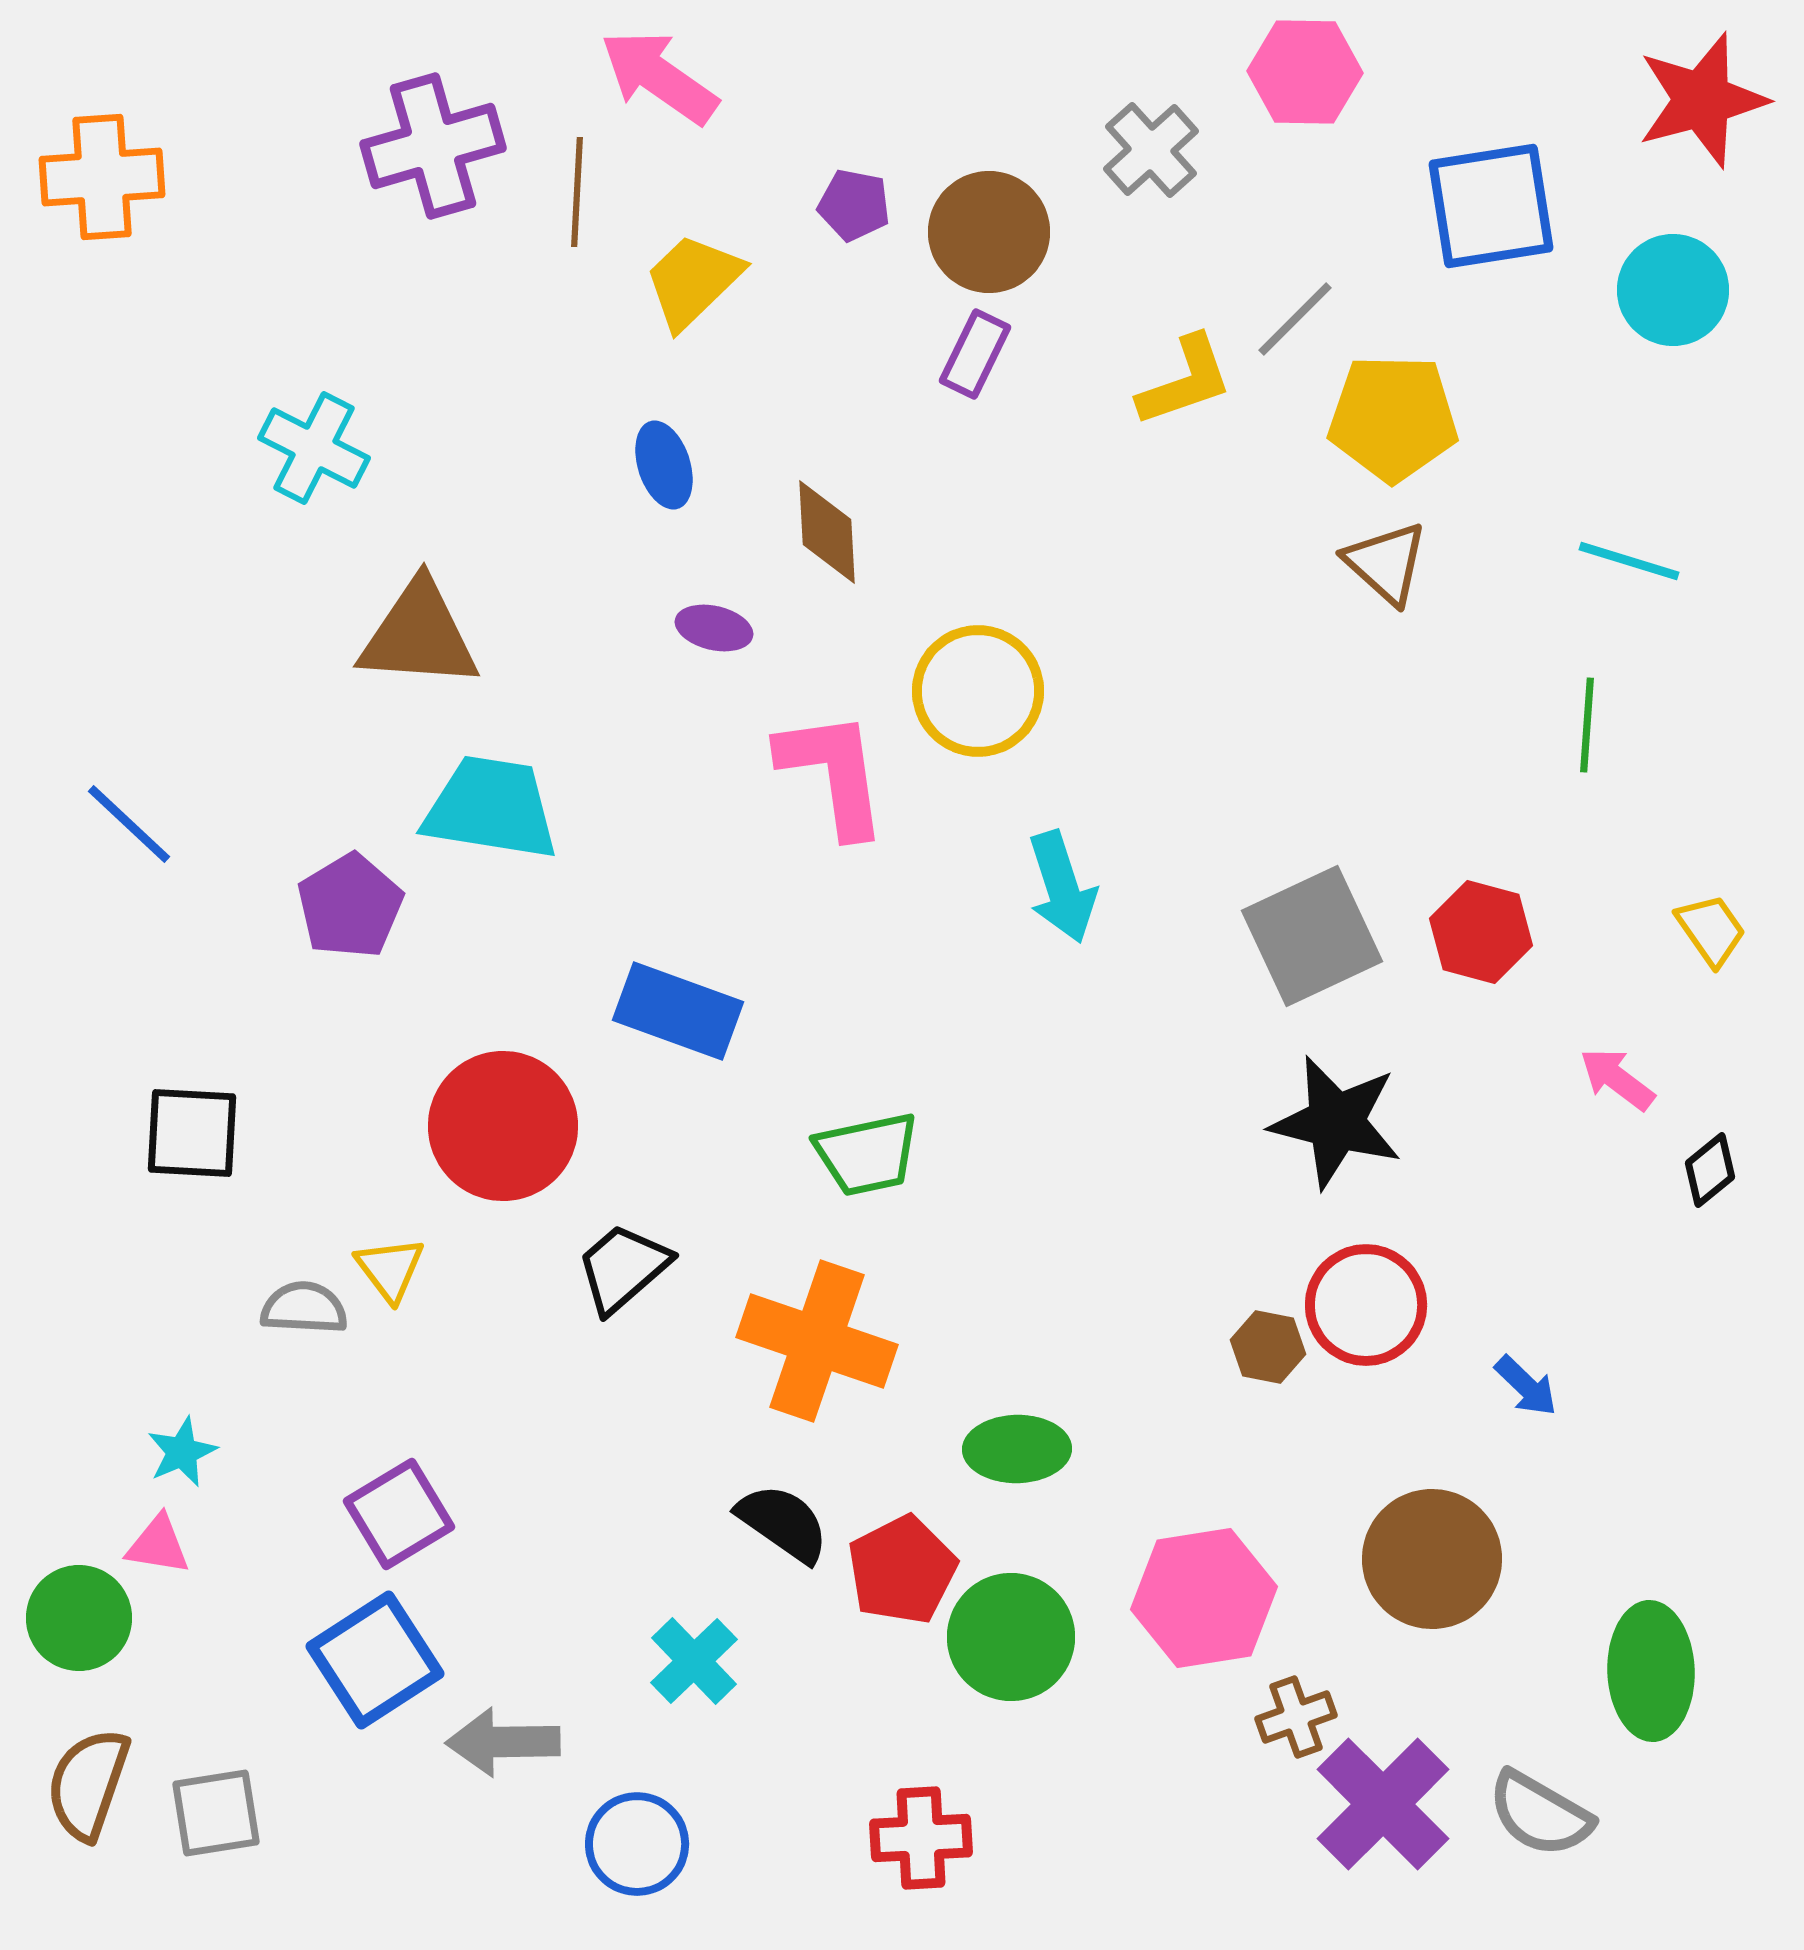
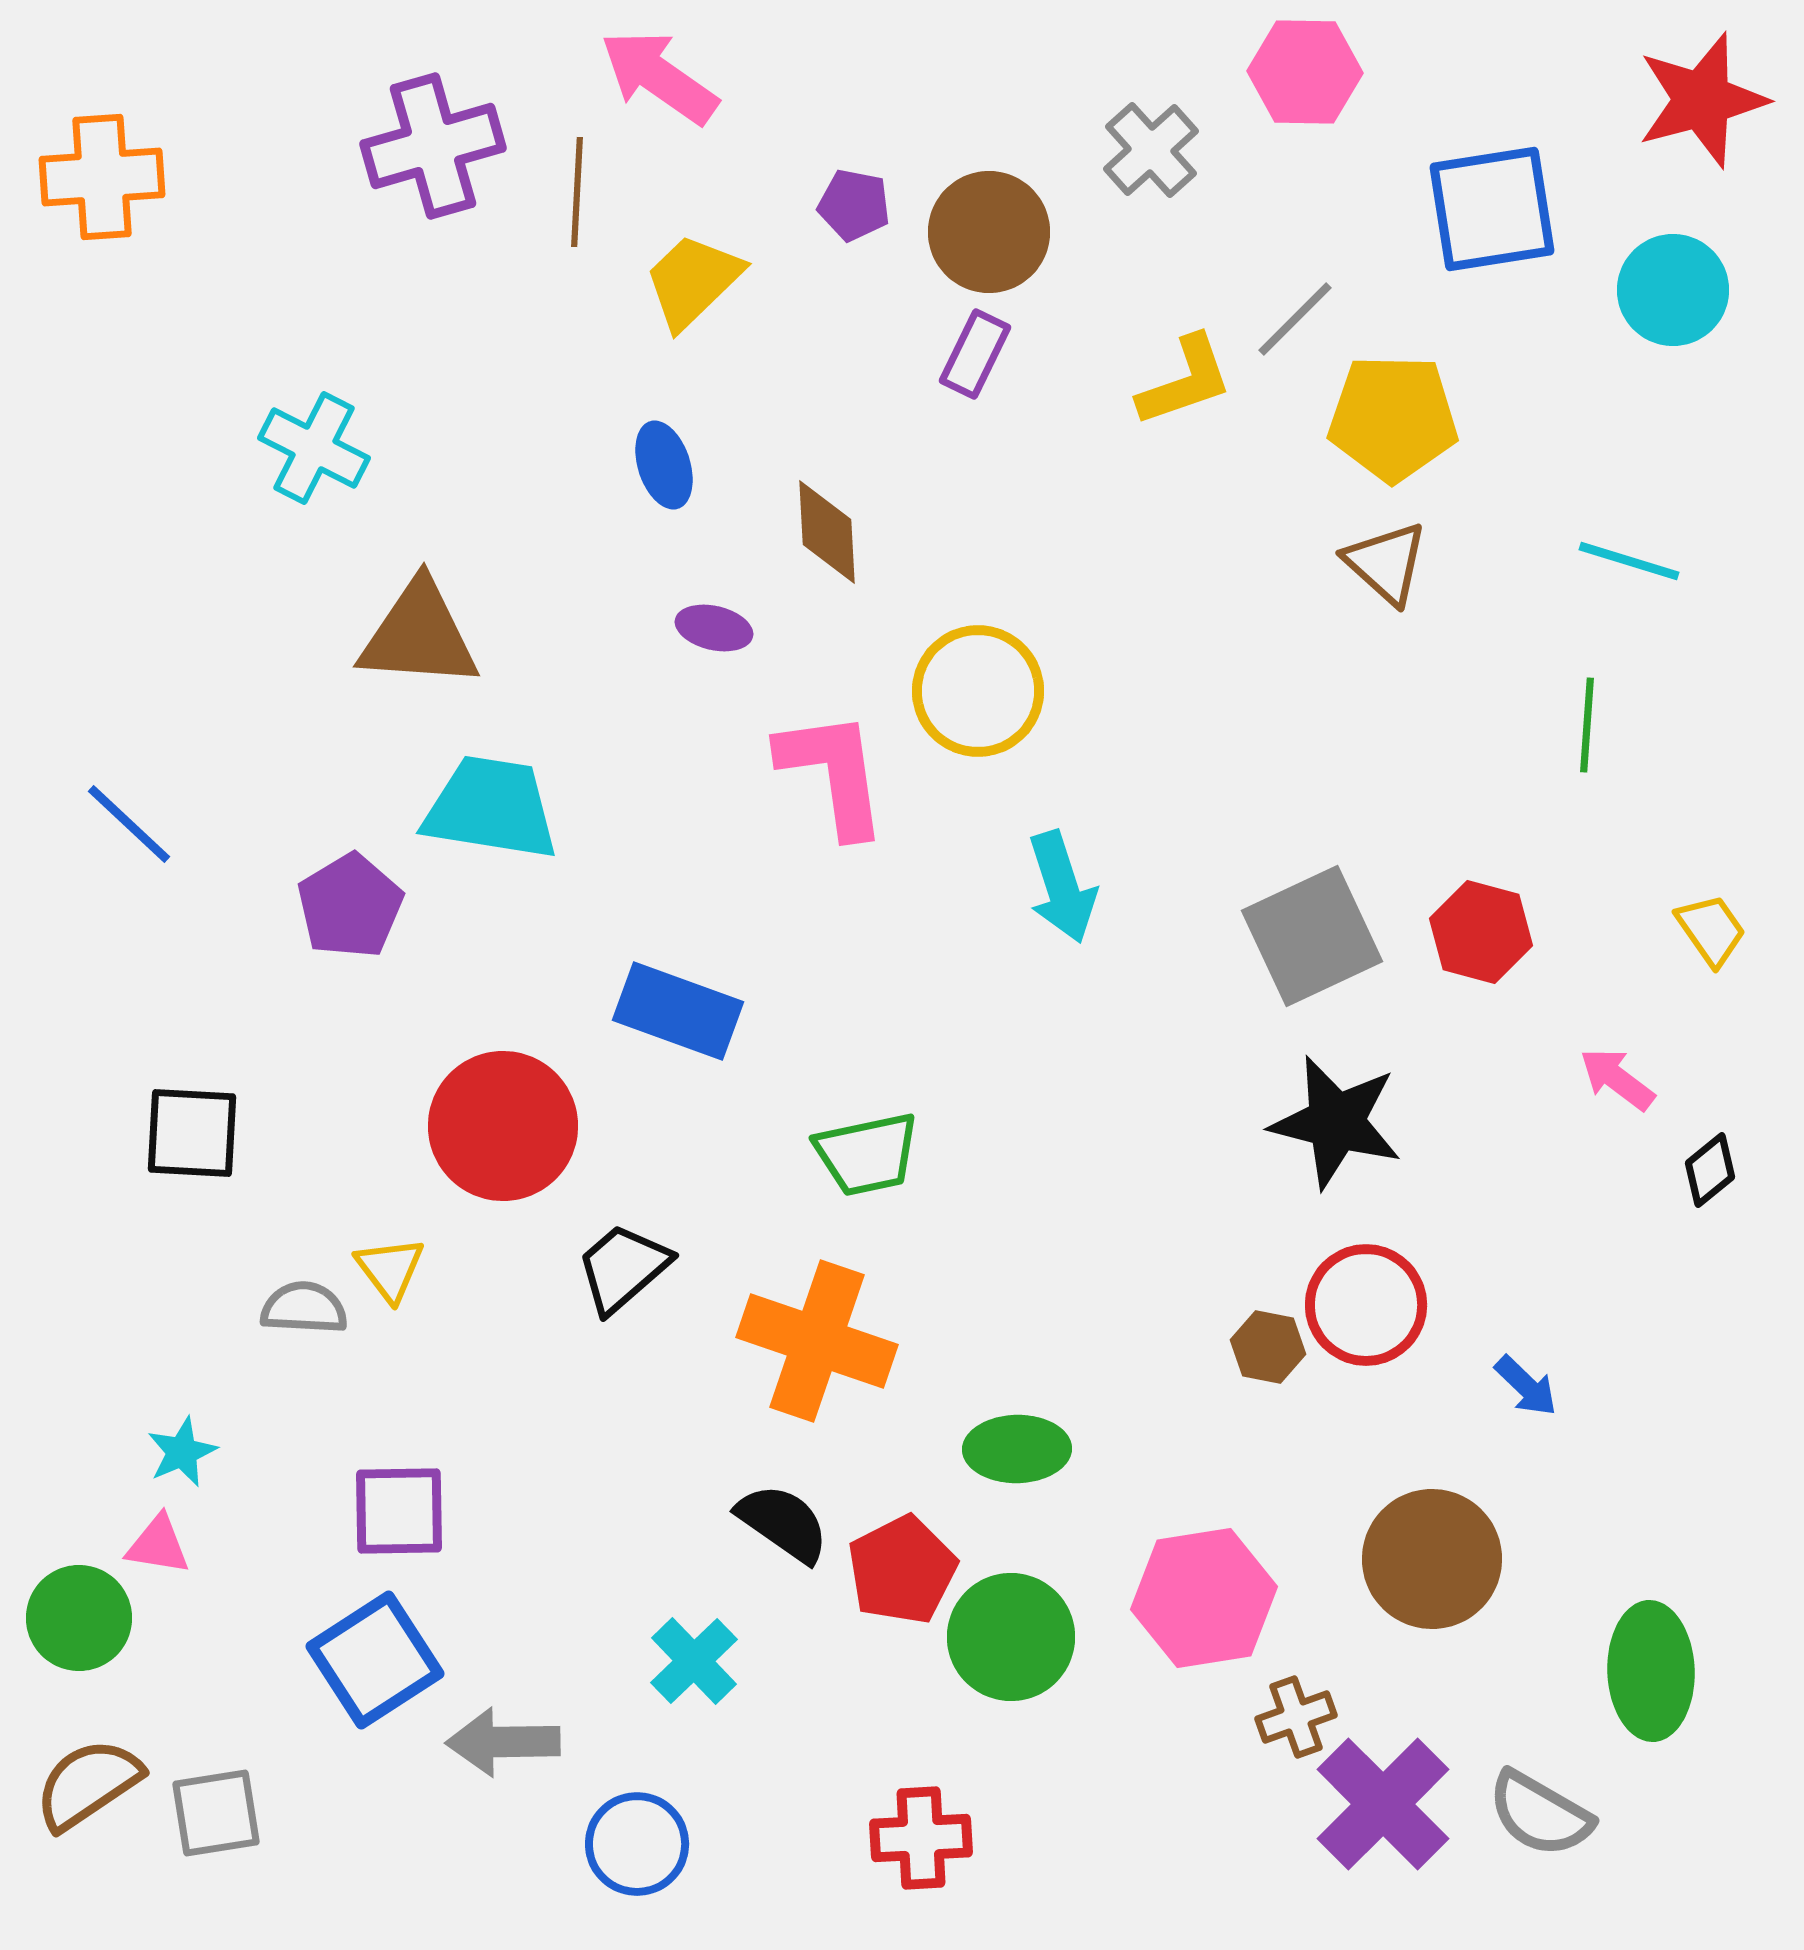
blue square at (1491, 206): moved 1 px right, 3 px down
purple square at (399, 1514): moved 3 px up; rotated 30 degrees clockwise
brown semicircle at (88, 1784): rotated 37 degrees clockwise
